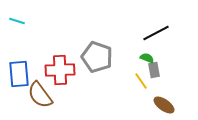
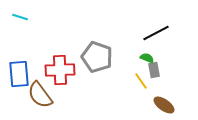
cyan line: moved 3 px right, 4 px up
